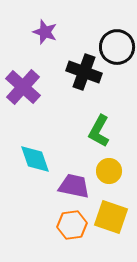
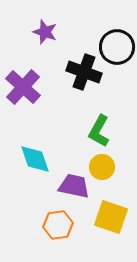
yellow circle: moved 7 px left, 4 px up
orange hexagon: moved 14 px left
